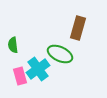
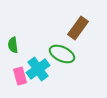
brown rectangle: rotated 20 degrees clockwise
green ellipse: moved 2 px right
